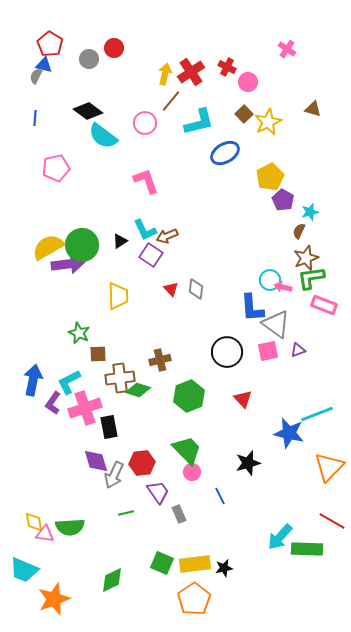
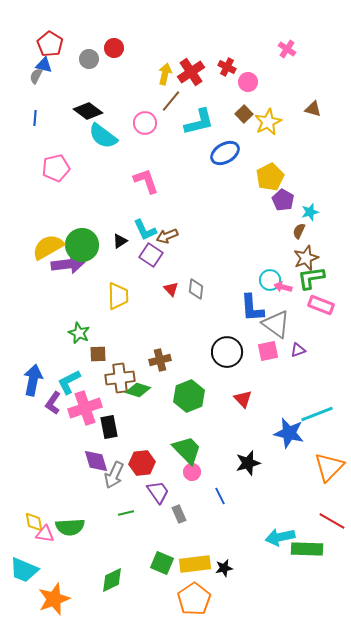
pink rectangle at (324, 305): moved 3 px left
cyan arrow at (280, 537): rotated 36 degrees clockwise
